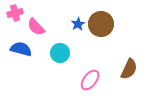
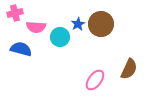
pink semicircle: rotated 42 degrees counterclockwise
cyan circle: moved 16 px up
pink ellipse: moved 5 px right
